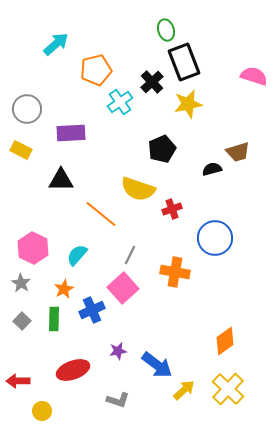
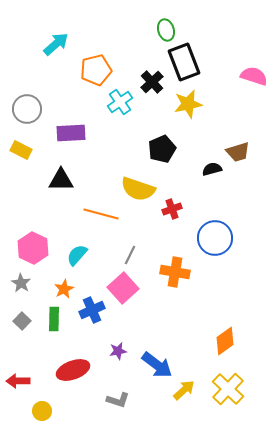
orange line: rotated 24 degrees counterclockwise
